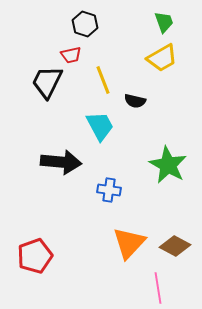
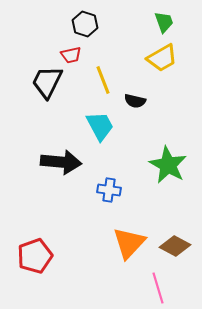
pink line: rotated 8 degrees counterclockwise
